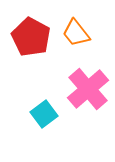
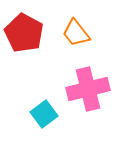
red pentagon: moved 7 px left, 4 px up
pink cross: rotated 27 degrees clockwise
